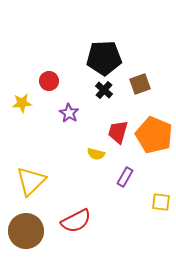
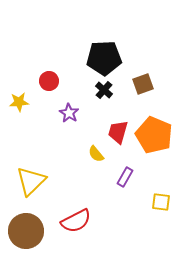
brown square: moved 3 px right
yellow star: moved 3 px left, 1 px up
yellow semicircle: rotated 36 degrees clockwise
